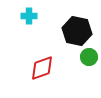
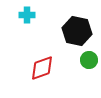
cyan cross: moved 2 px left, 1 px up
green circle: moved 3 px down
